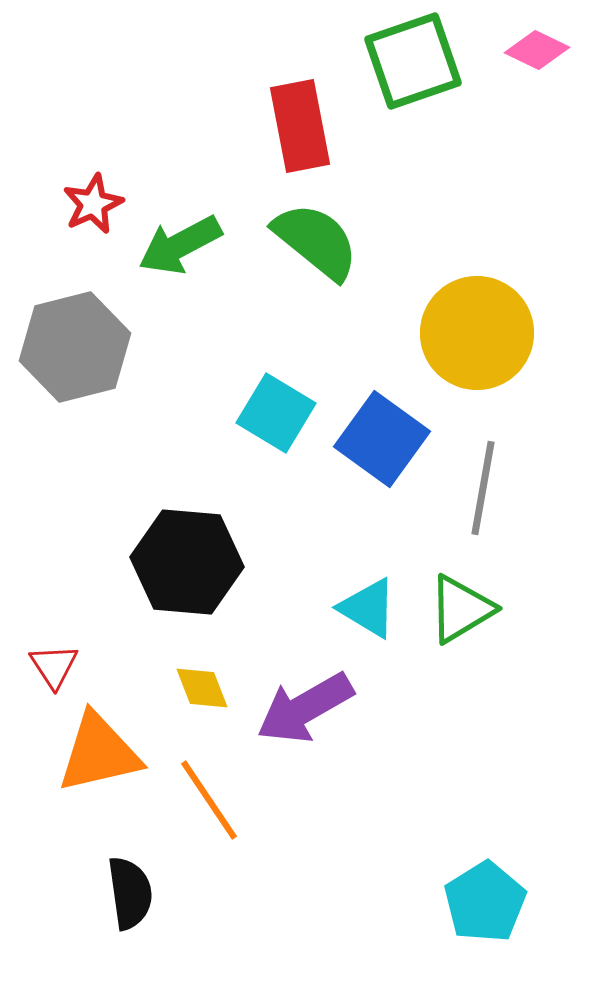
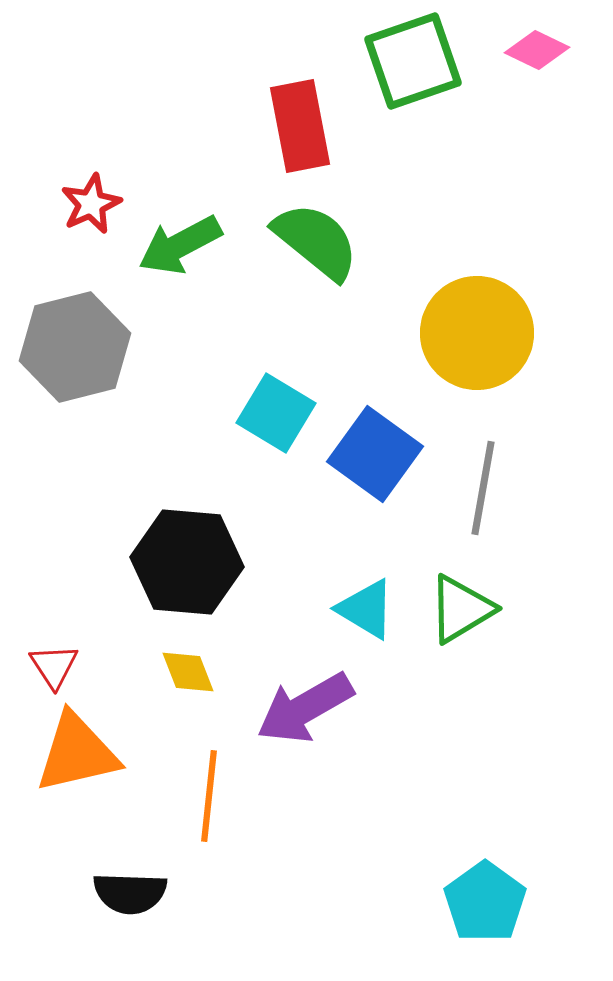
red star: moved 2 px left
blue square: moved 7 px left, 15 px down
cyan triangle: moved 2 px left, 1 px down
yellow diamond: moved 14 px left, 16 px up
orange triangle: moved 22 px left
orange line: moved 4 px up; rotated 40 degrees clockwise
black semicircle: rotated 100 degrees clockwise
cyan pentagon: rotated 4 degrees counterclockwise
